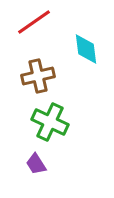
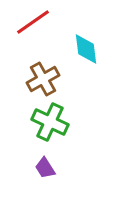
red line: moved 1 px left
brown cross: moved 5 px right, 3 px down; rotated 16 degrees counterclockwise
purple trapezoid: moved 9 px right, 4 px down
